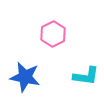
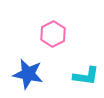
blue star: moved 3 px right, 3 px up
